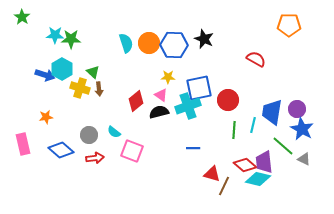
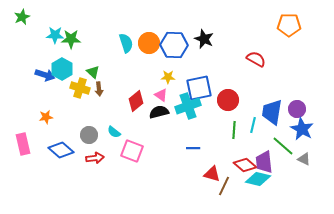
green star at (22, 17): rotated 14 degrees clockwise
